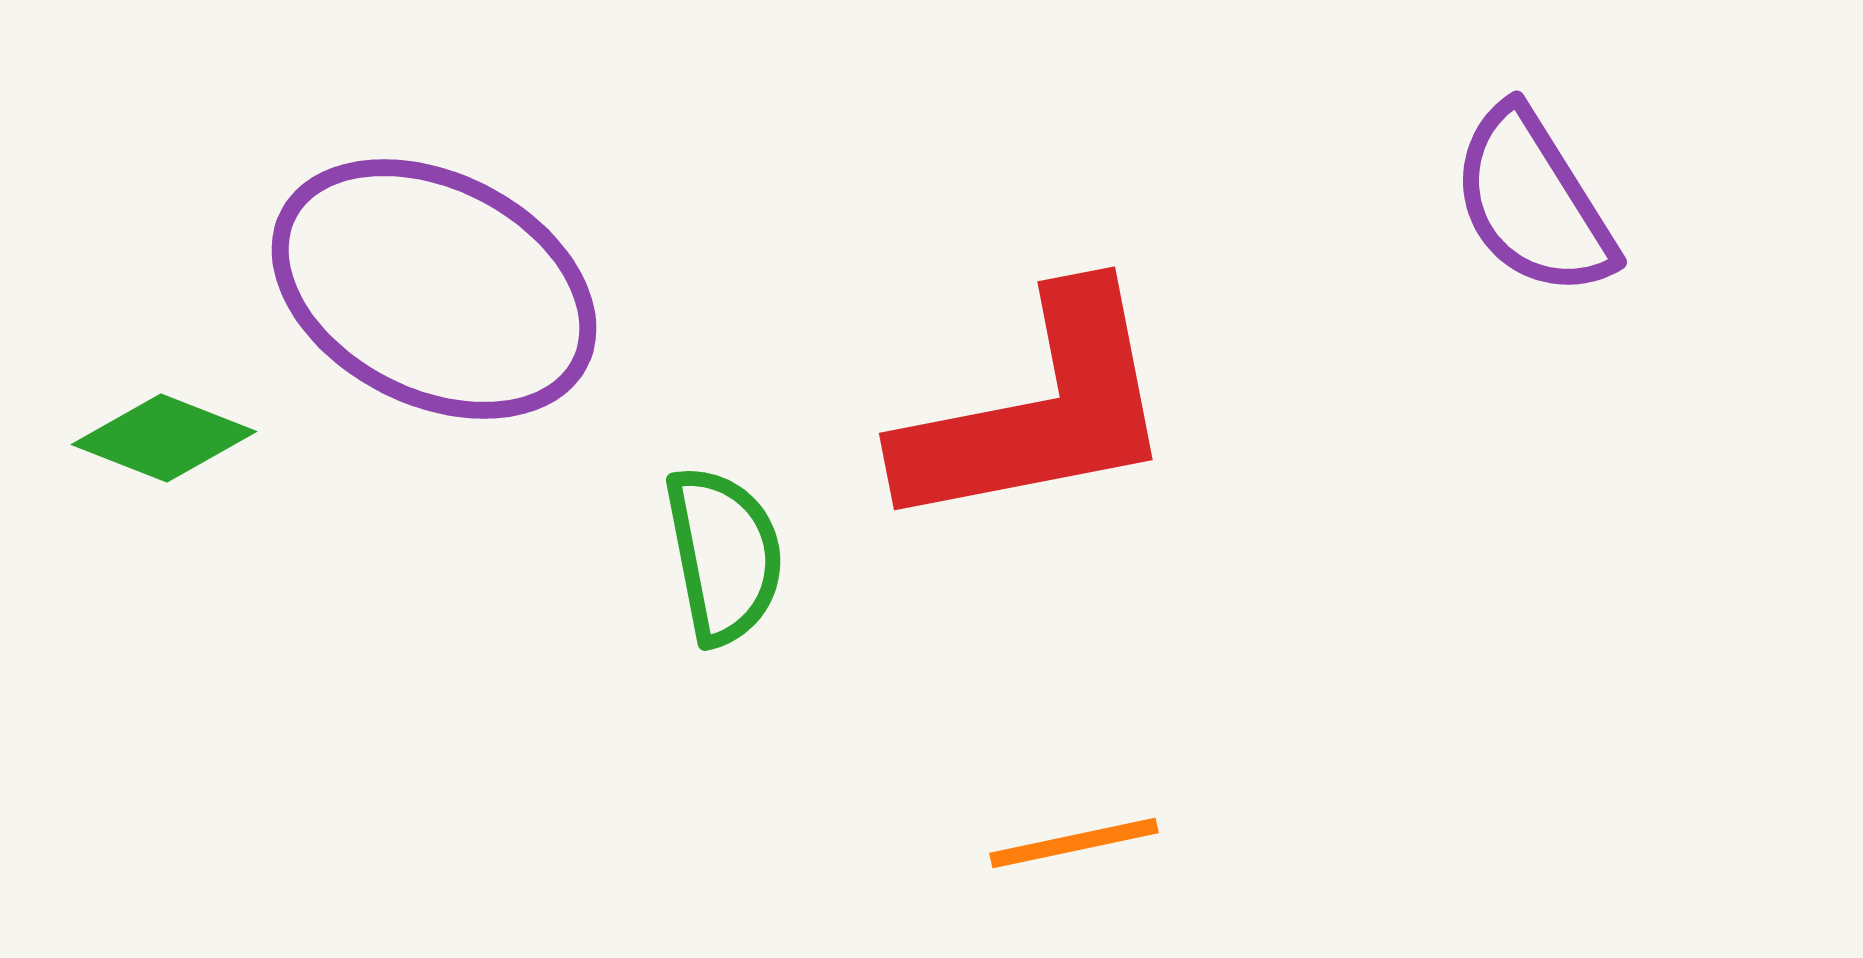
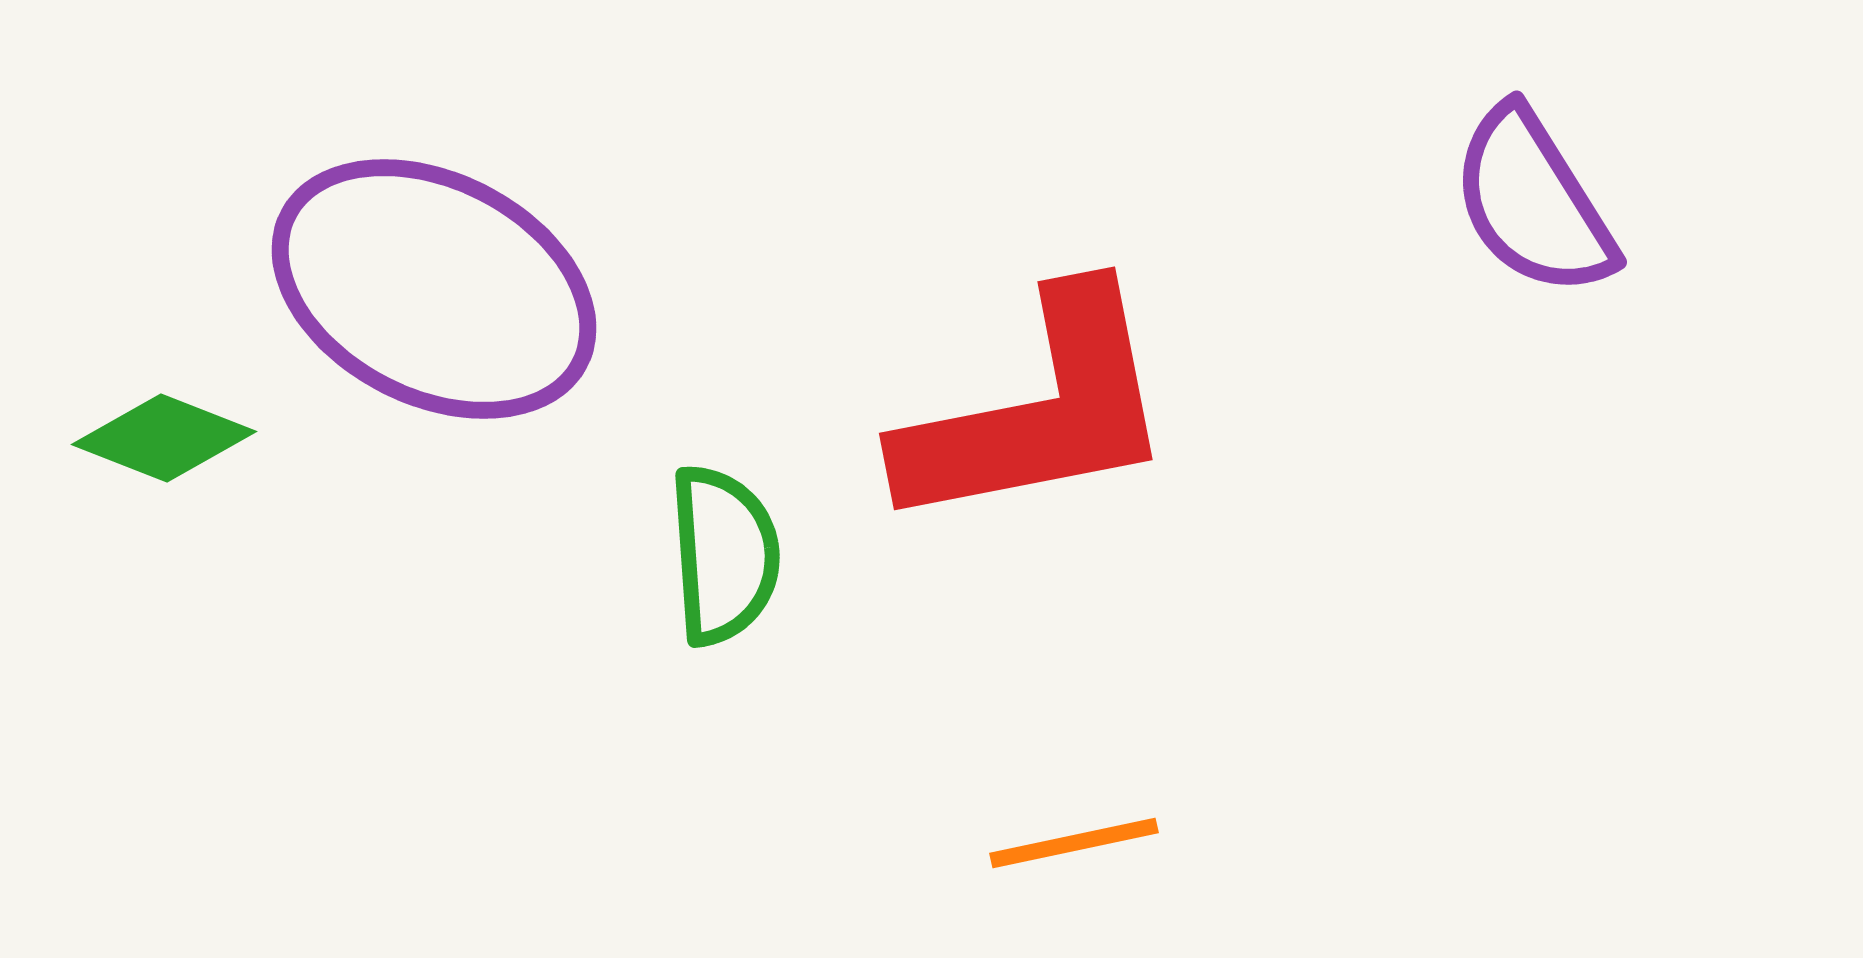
green semicircle: rotated 7 degrees clockwise
